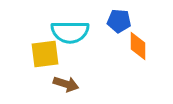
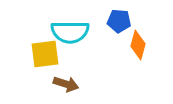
orange diamond: moved 1 px up; rotated 16 degrees clockwise
